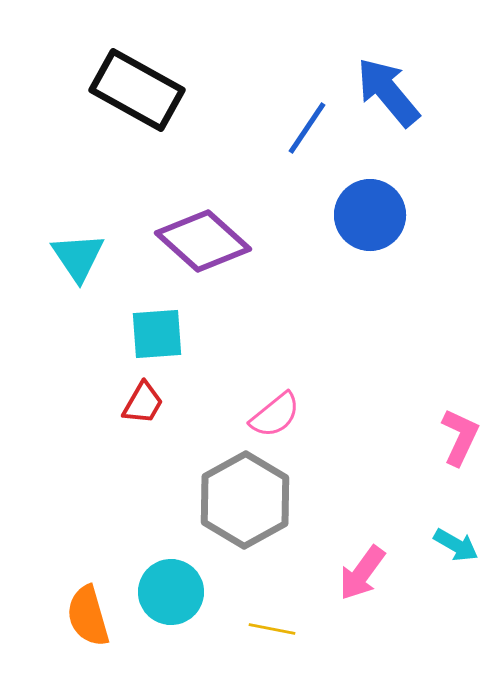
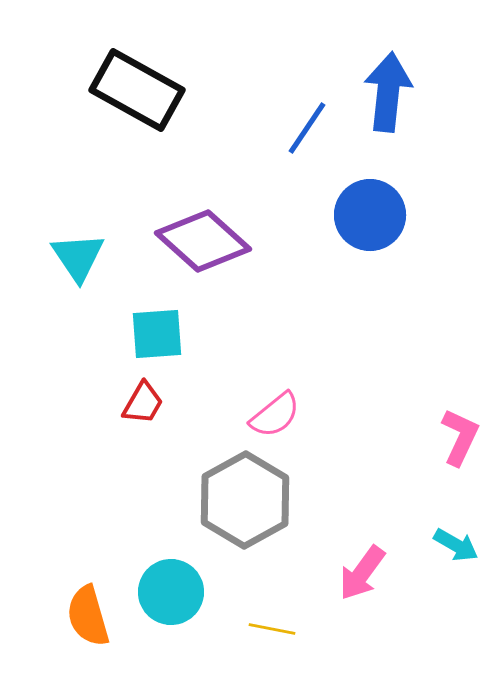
blue arrow: rotated 46 degrees clockwise
